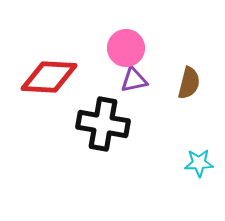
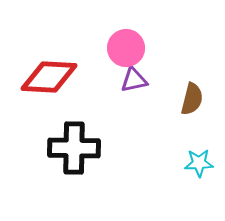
brown semicircle: moved 3 px right, 16 px down
black cross: moved 29 px left, 24 px down; rotated 9 degrees counterclockwise
